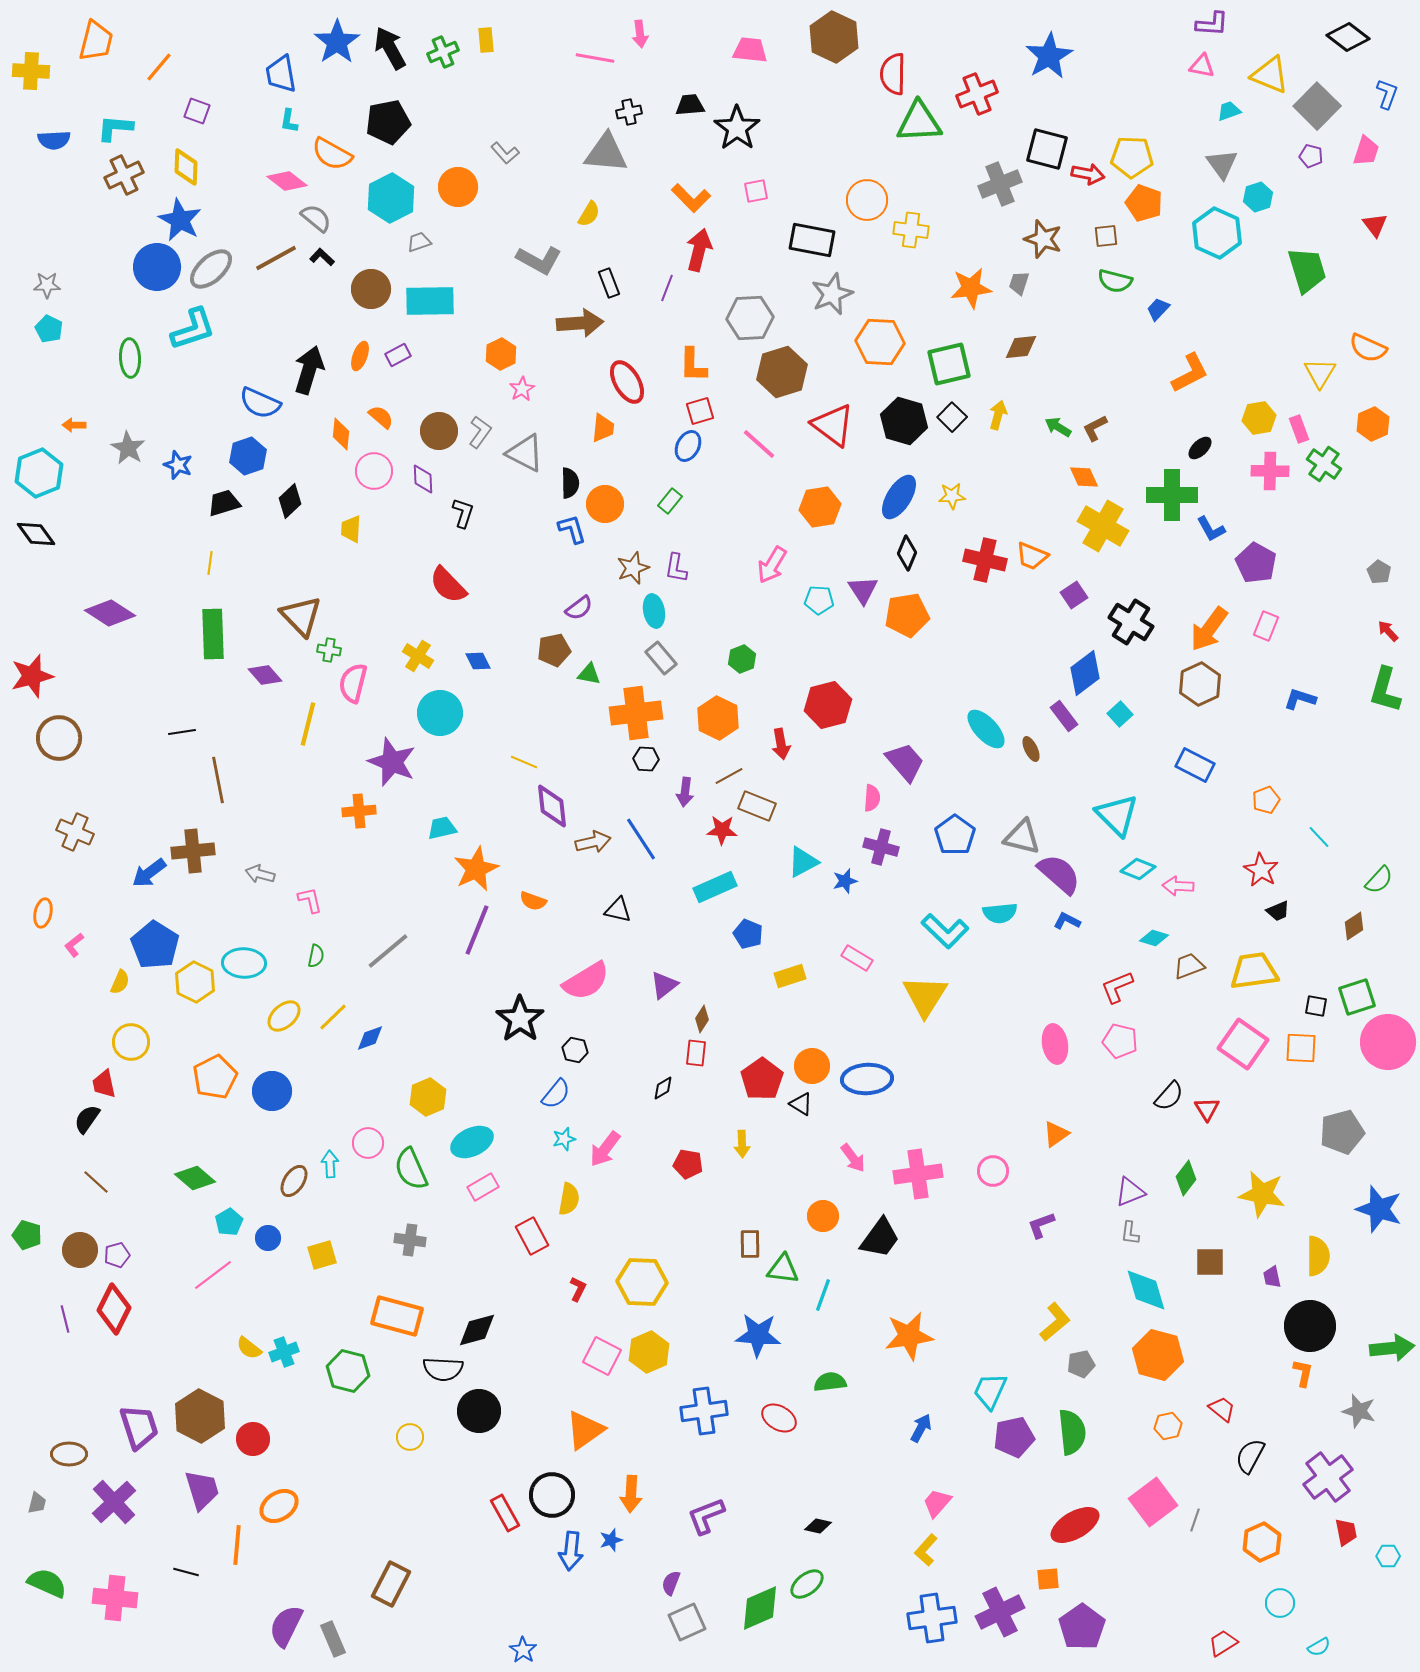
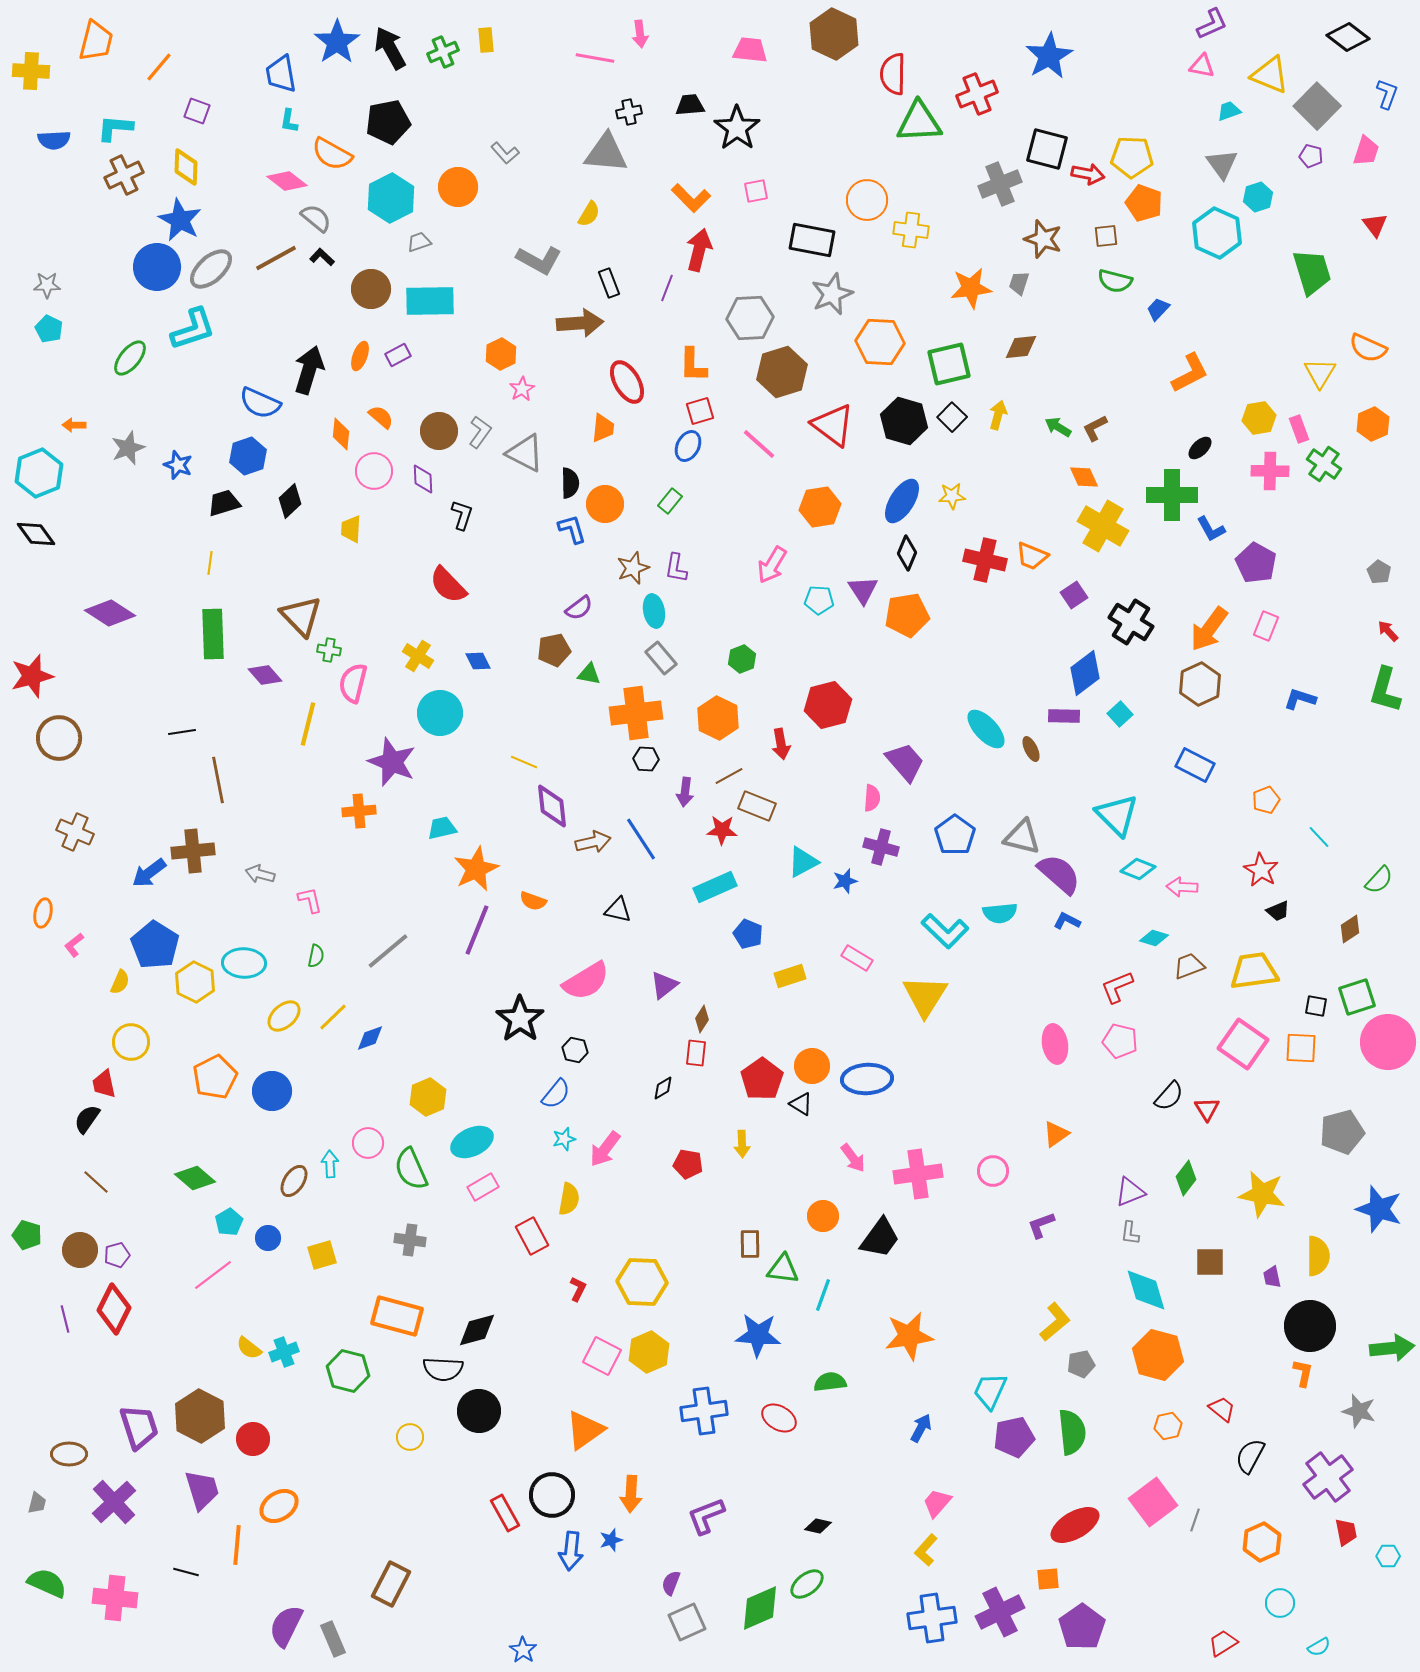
purple L-shape at (1212, 24): rotated 28 degrees counterclockwise
brown hexagon at (834, 37): moved 3 px up
green trapezoid at (1307, 270): moved 5 px right, 2 px down
green ellipse at (130, 358): rotated 42 degrees clockwise
gray star at (128, 448): rotated 20 degrees clockwise
blue ellipse at (899, 497): moved 3 px right, 4 px down
black L-shape at (463, 513): moved 1 px left, 2 px down
purple rectangle at (1064, 716): rotated 52 degrees counterclockwise
pink arrow at (1178, 886): moved 4 px right, 1 px down
brown diamond at (1354, 926): moved 4 px left, 3 px down
